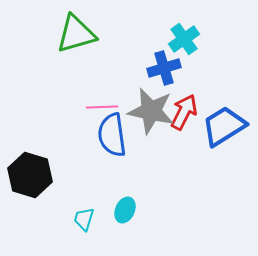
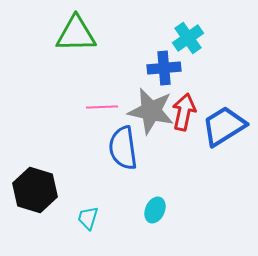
green triangle: rotated 15 degrees clockwise
cyan cross: moved 4 px right, 1 px up
blue cross: rotated 12 degrees clockwise
red arrow: rotated 15 degrees counterclockwise
blue semicircle: moved 11 px right, 13 px down
black hexagon: moved 5 px right, 15 px down
cyan ellipse: moved 30 px right
cyan trapezoid: moved 4 px right, 1 px up
